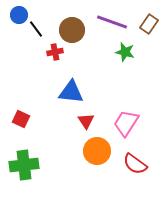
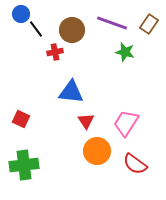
blue circle: moved 2 px right, 1 px up
purple line: moved 1 px down
